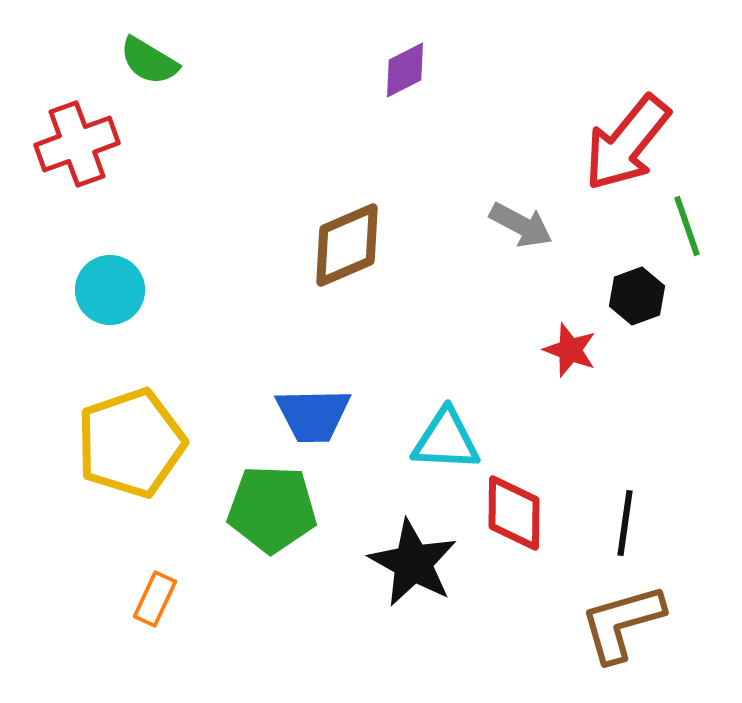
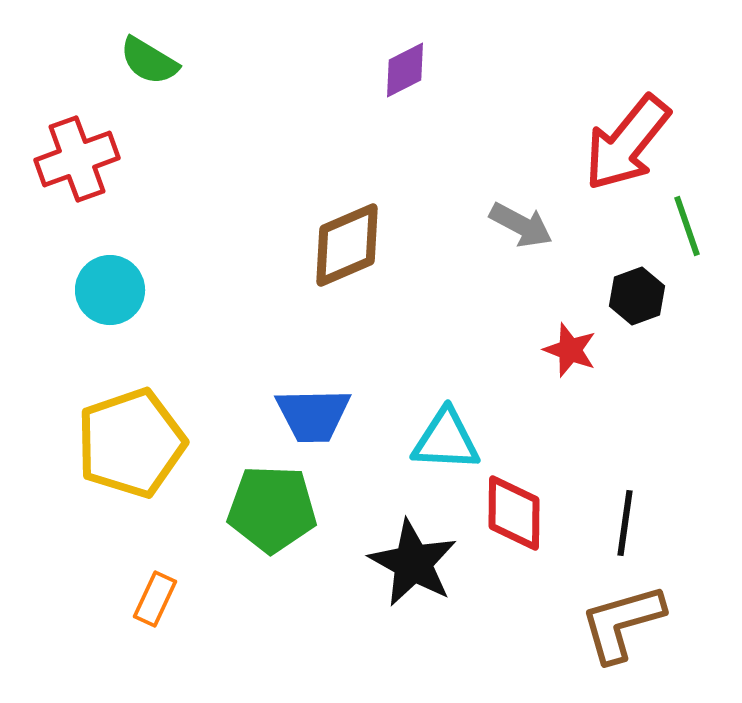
red cross: moved 15 px down
